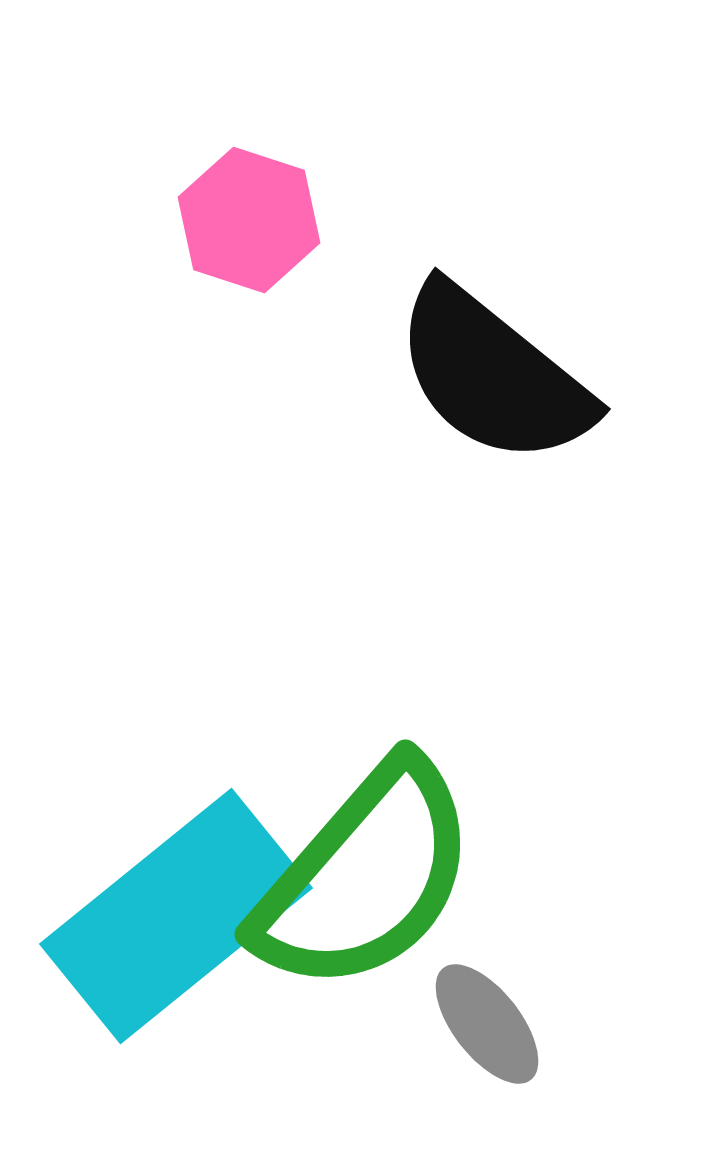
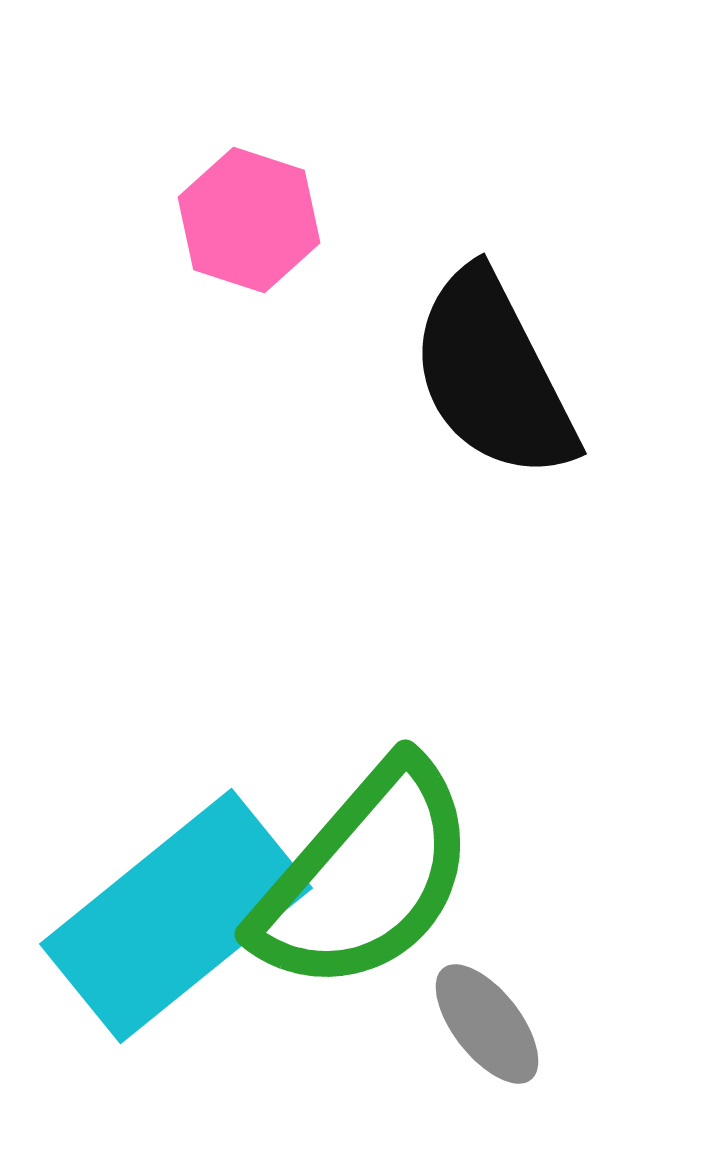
black semicircle: rotated 24 degrees clockwise
